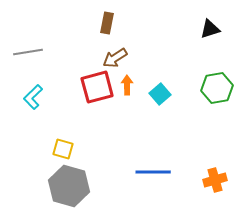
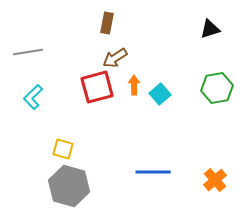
orange arrow: moved 7 px right
orange cross: rotated 25 degrees counterclockwise
